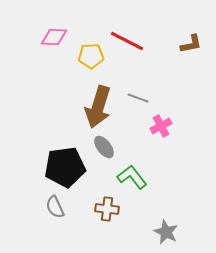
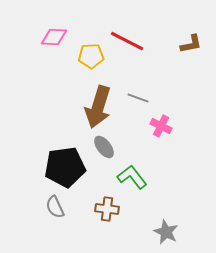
pink cross: rotated 35 degrees counterclockwise
